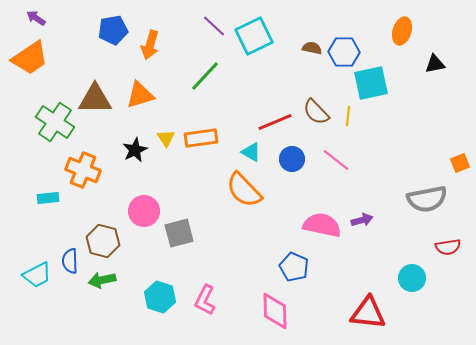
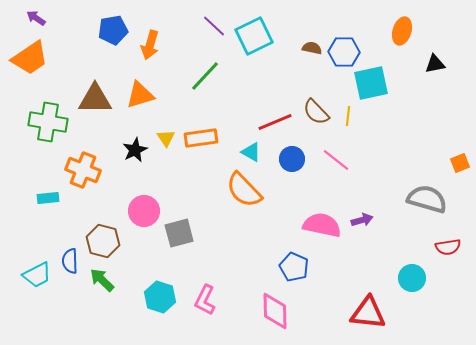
green cross at (55, 122): moved 7 px left; rotated 24 degrees counterclockwise
gray semicircle at (427, 199): rotated 153 degrees counterclockwise
green arrow at (102, 280): rotated 56 degrees clockwise
